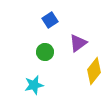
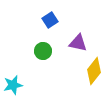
purple triangle: rotated 48 degrees clockwise
green circle: moved 2 px left, 1 px up
cyan star: moved 21 px left
